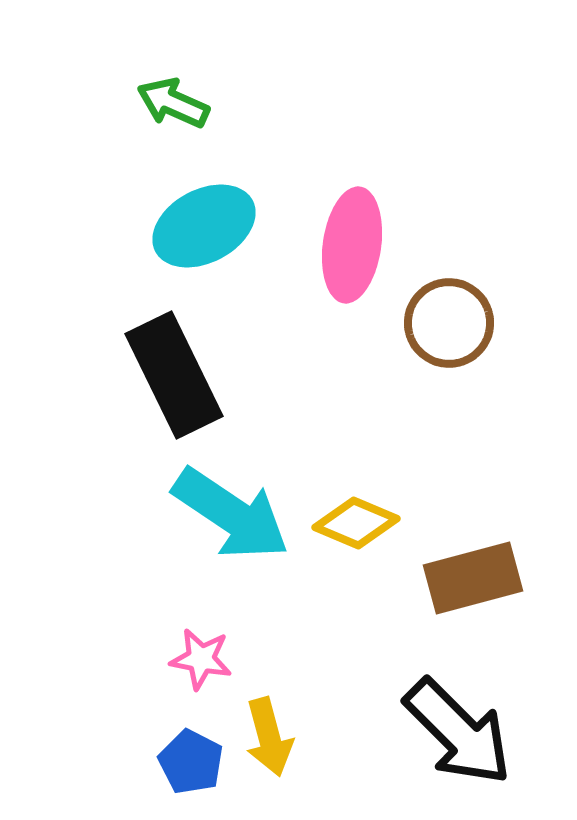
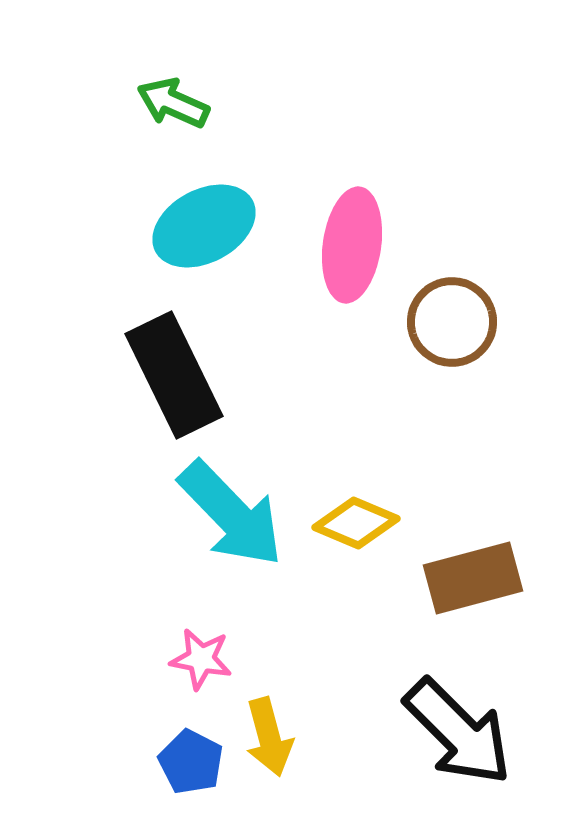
brown circle: moved 3 px right, 1 px up
cyan arrow: rotated 12 degrees clockwise
